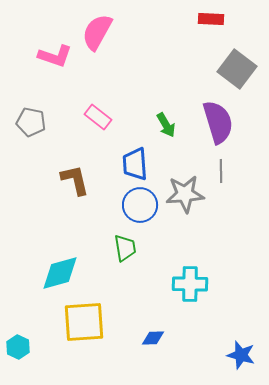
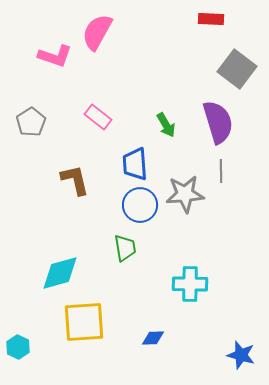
gray pentagon: rotated 28 degrees clockwise
